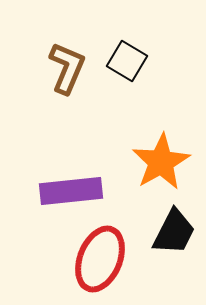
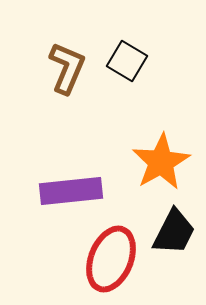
red ellipse: moved 11 px right
